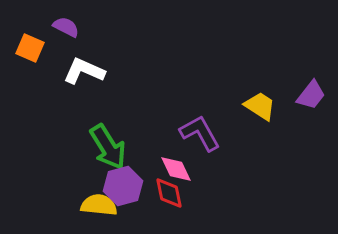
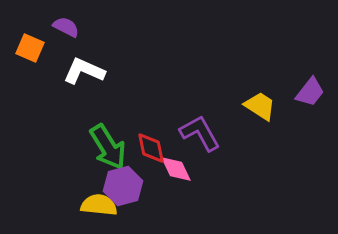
purple trapezoid: moved 1 px left, 3 px up
red diamond: moved 18 px left, 45 px up
